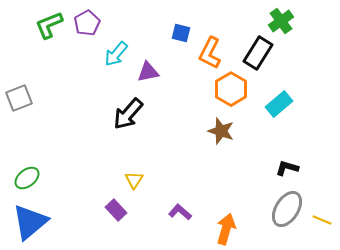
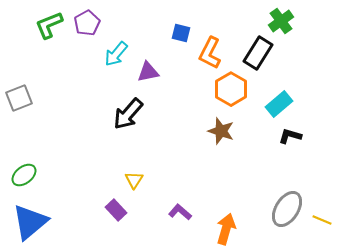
black L-shape: moved 3 px right, 32 px up
green ellipse: moved 3 px left, 3 px up
